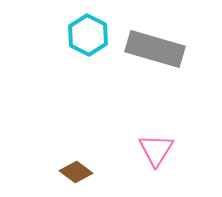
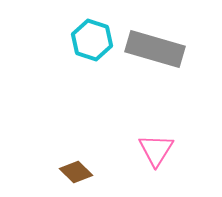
cyan hexagon: moved 4 px right, 5 px down; rotated 9 degrees counterclockwise
brown diamond: rotated 8 degrees clockwise
